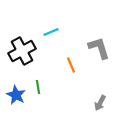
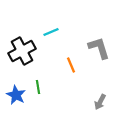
gray arrow: moved 1 px up
